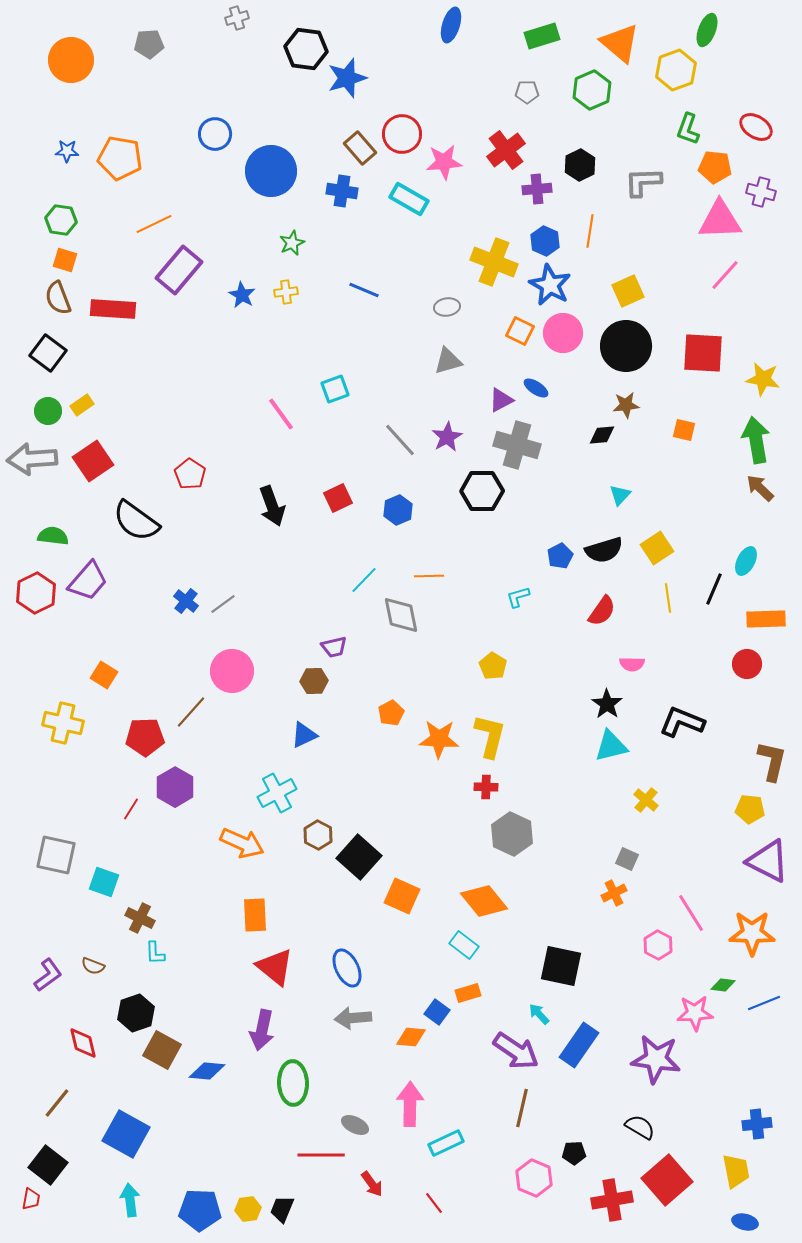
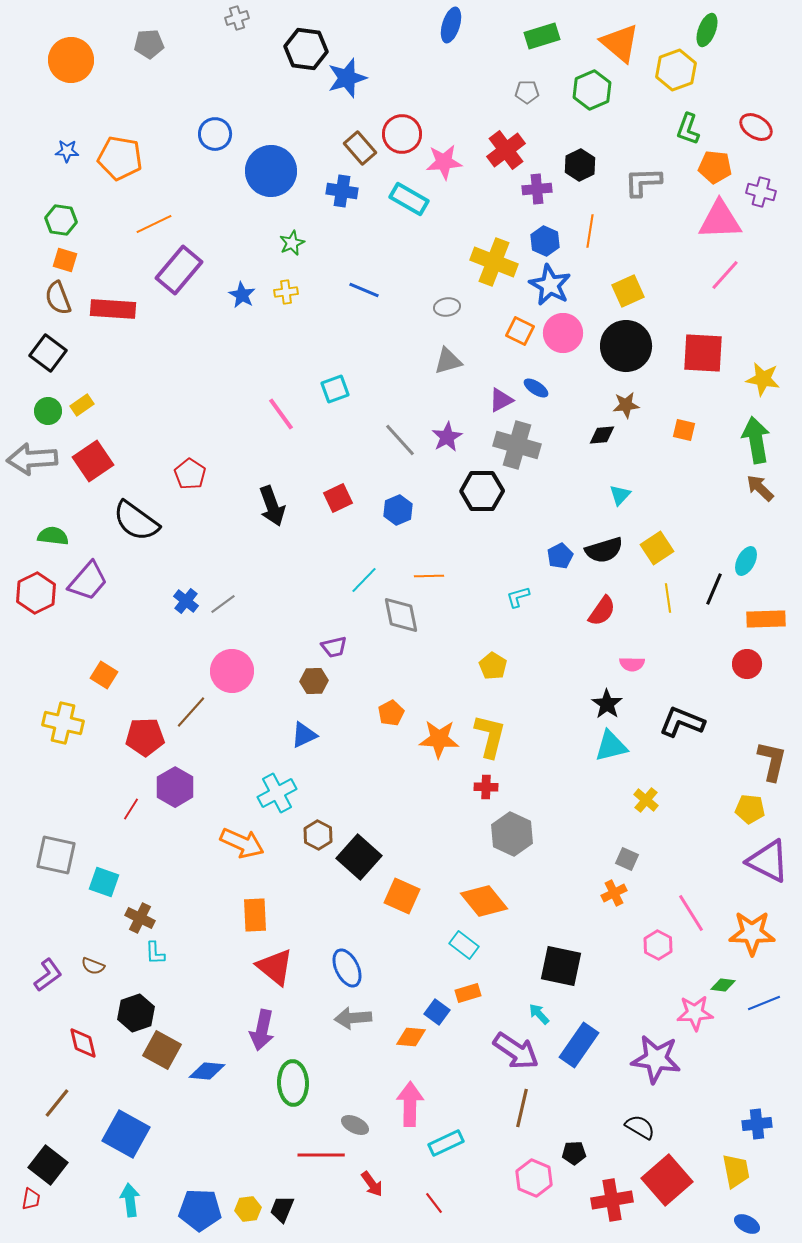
blue ellipse at (745, 1222): moved 2 px right, 2 px down; rotated 15 degrees clockwise
